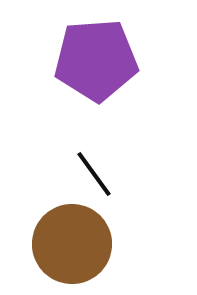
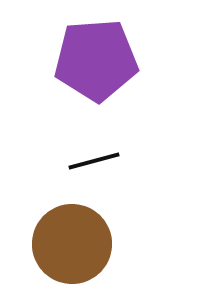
black line: moved 13 px up; rotated 69 degrees counterclockwise
